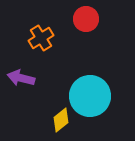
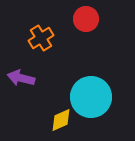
cyan circle: moved 1 px right, 1 px down
yellow diamond: rotated 15 degrees clockwise
